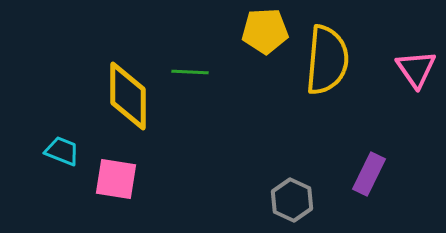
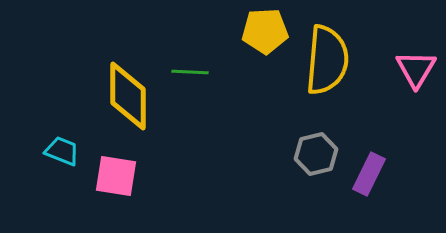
pink triangle: rotated 6 degrees clockwise
pink square: moved 3 px up
gray hexagon: moved 24 px right, 46 px up; rotated 21 degrees clockwise
